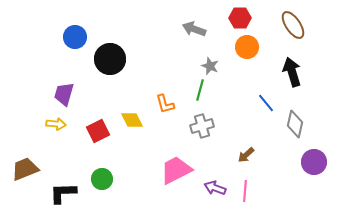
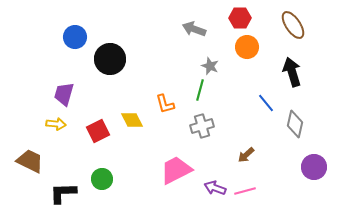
purple circle: moved 5 px down
brown trapezoid: moved 5 px right, 8 px up; rotated 48 degrees clockwise
pink line: rotated 70 degrees clockwise
